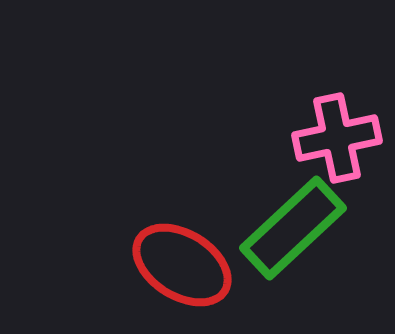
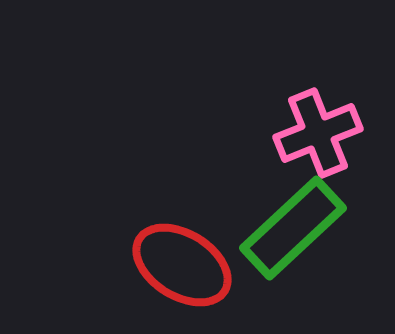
pink cross: moved 19 px left, 5 px up; rotated 10 degrees counterclockwise
